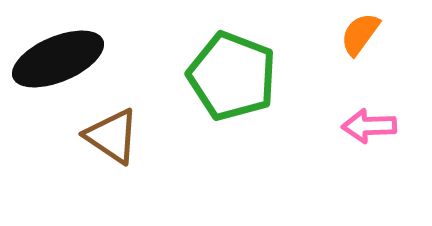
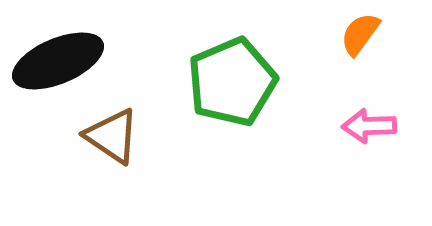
black ellipse: moved 2 px down
green pentagon: moved 6 px down; rotated 28 degrees clockwise
